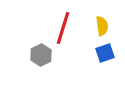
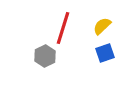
yellow semicircle: rotated 126 degrees counterclockwise
gray hexagon: moved 4 px right, 1 px down
